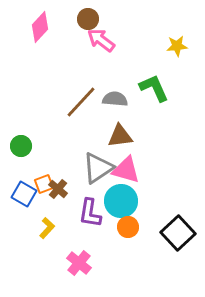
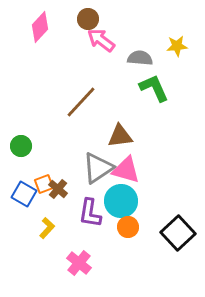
gray semicircle: moved 25 px right, 41 px up
